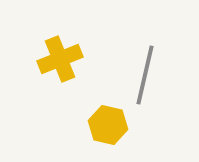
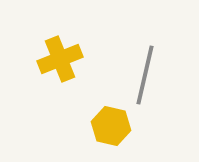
yellow hexagon: moved 3 px right, 1 px down
